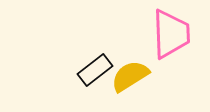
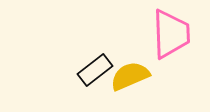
yellow semicircle: rotated 9 degrees clockwise
